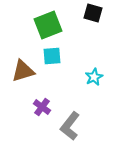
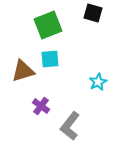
cyan square: moved 2 px left, 3 px down
cyan star: moved 4 px right, 5 px down
purple cross: moved 1 px left, 1 px up
